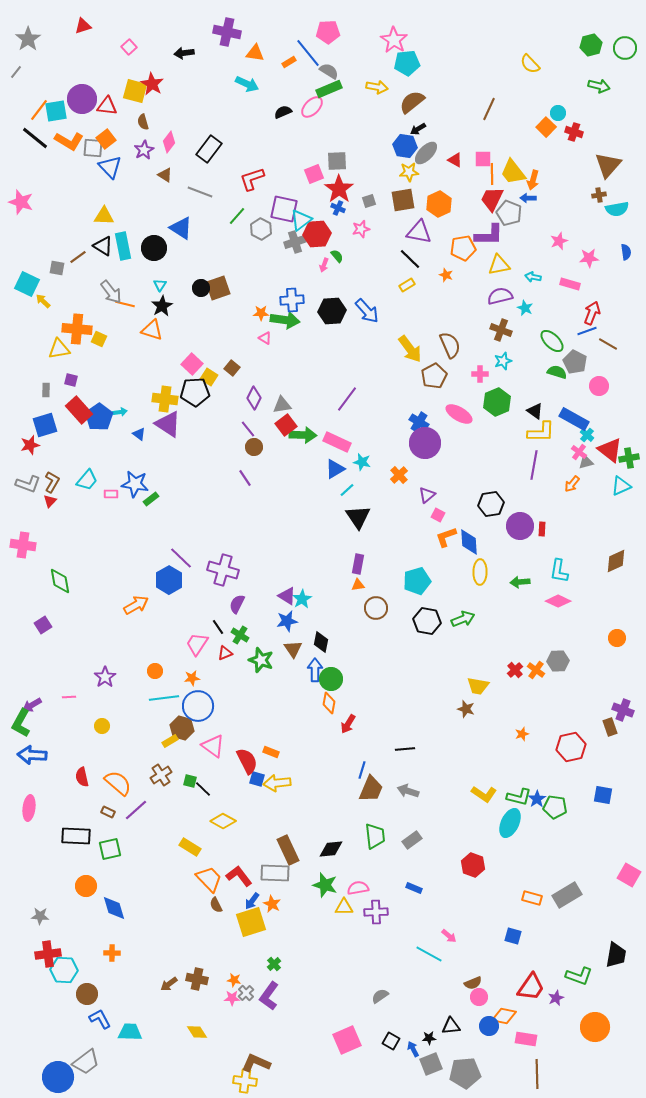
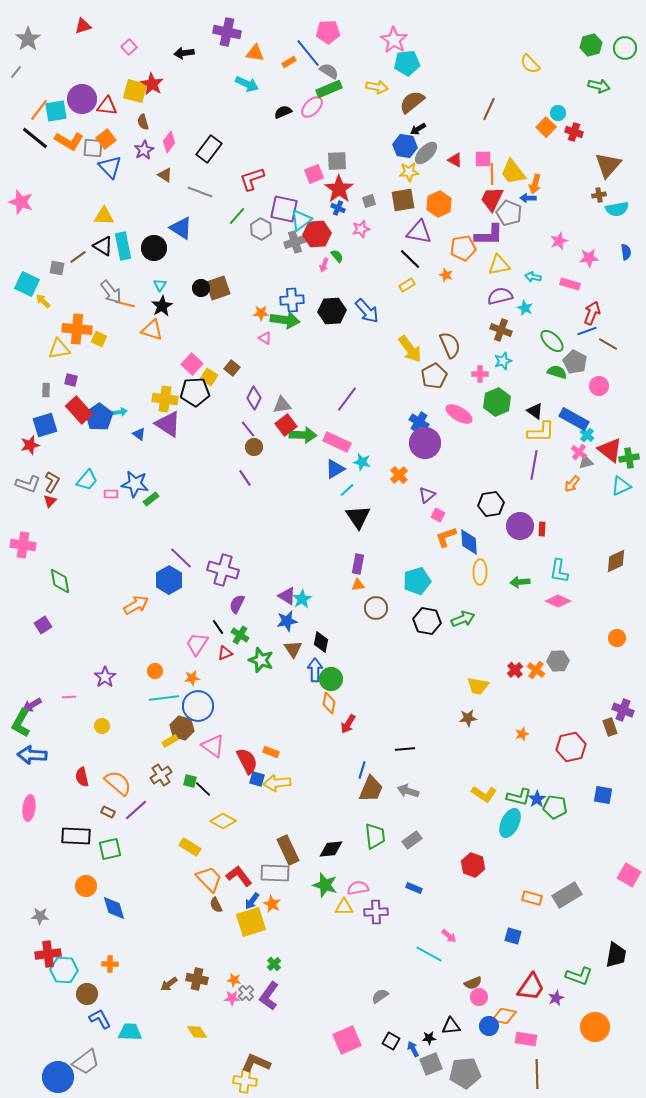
orange arrow at (533, 180): moved 2 px right, 4 px down
brown star at (466, 709): moved 2 px right, 9 px down; rotated 24 degrees counterclockwise
orange cross at (112, 953): moved 2 px left, 11 px down
